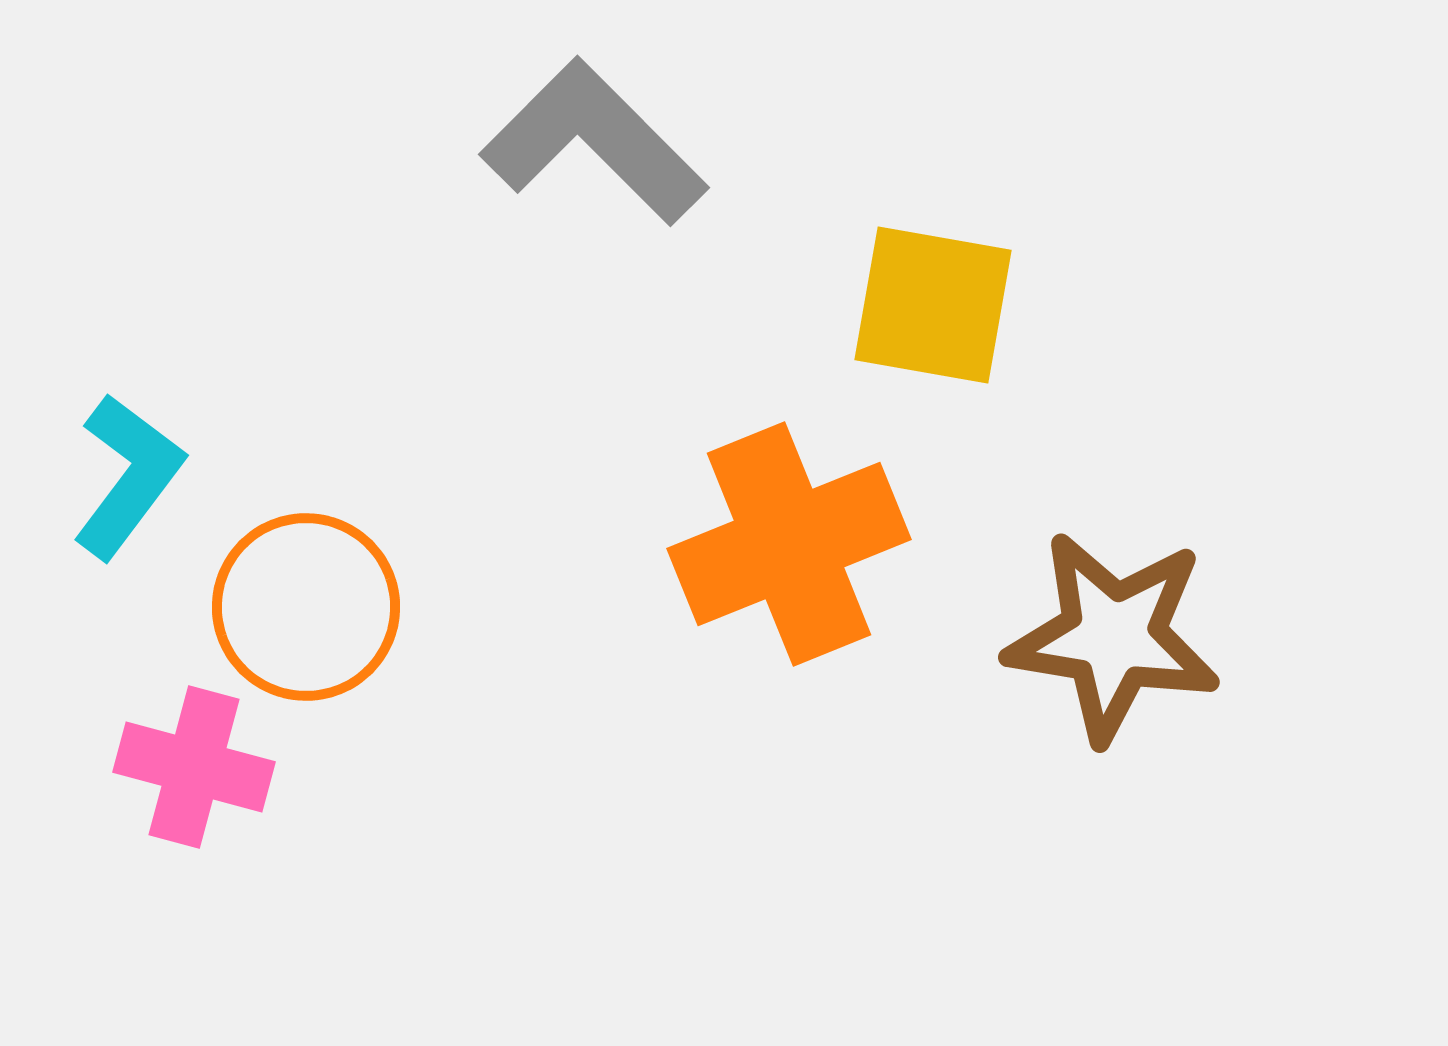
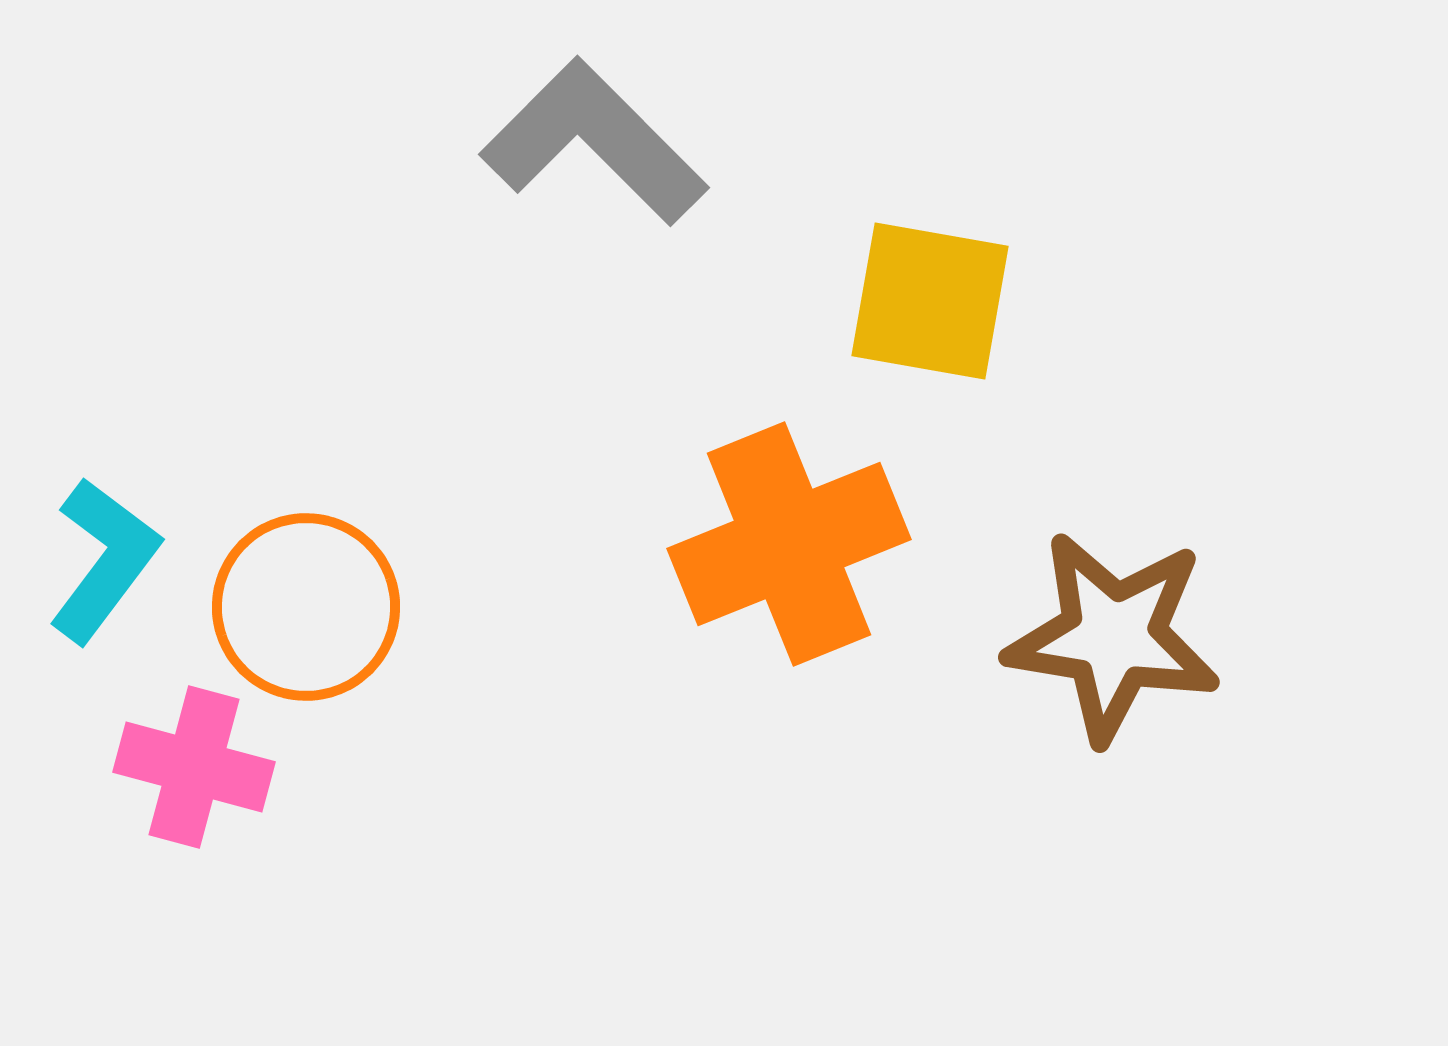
yellow square: moved 3 px left, 4 px up
cyan L-shape: moved 24 px left, 84 px down
